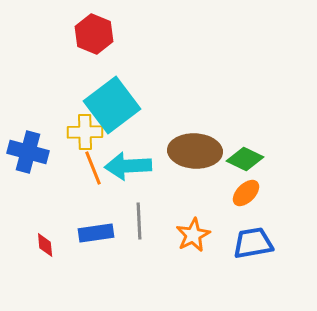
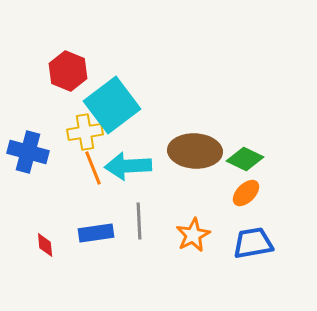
red hexagon: moved 26 px left, 37 px down
yellow cross: rotated 8 degrees counterclockwise
